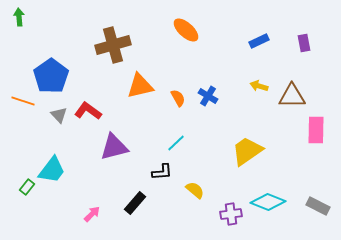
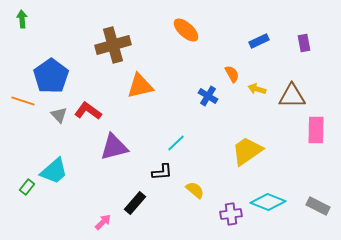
green arrow: moved 3 px right, 2 px down
yellow arrow: moved 2 px left, 3 px down
orange semicircle: moved 54 px right, 24 px up
cyan trapezoid: moved 2 px right, 1 px down; rotated 12 degrees clockwise
pink arrow: moved 11 px right, 8 px down
